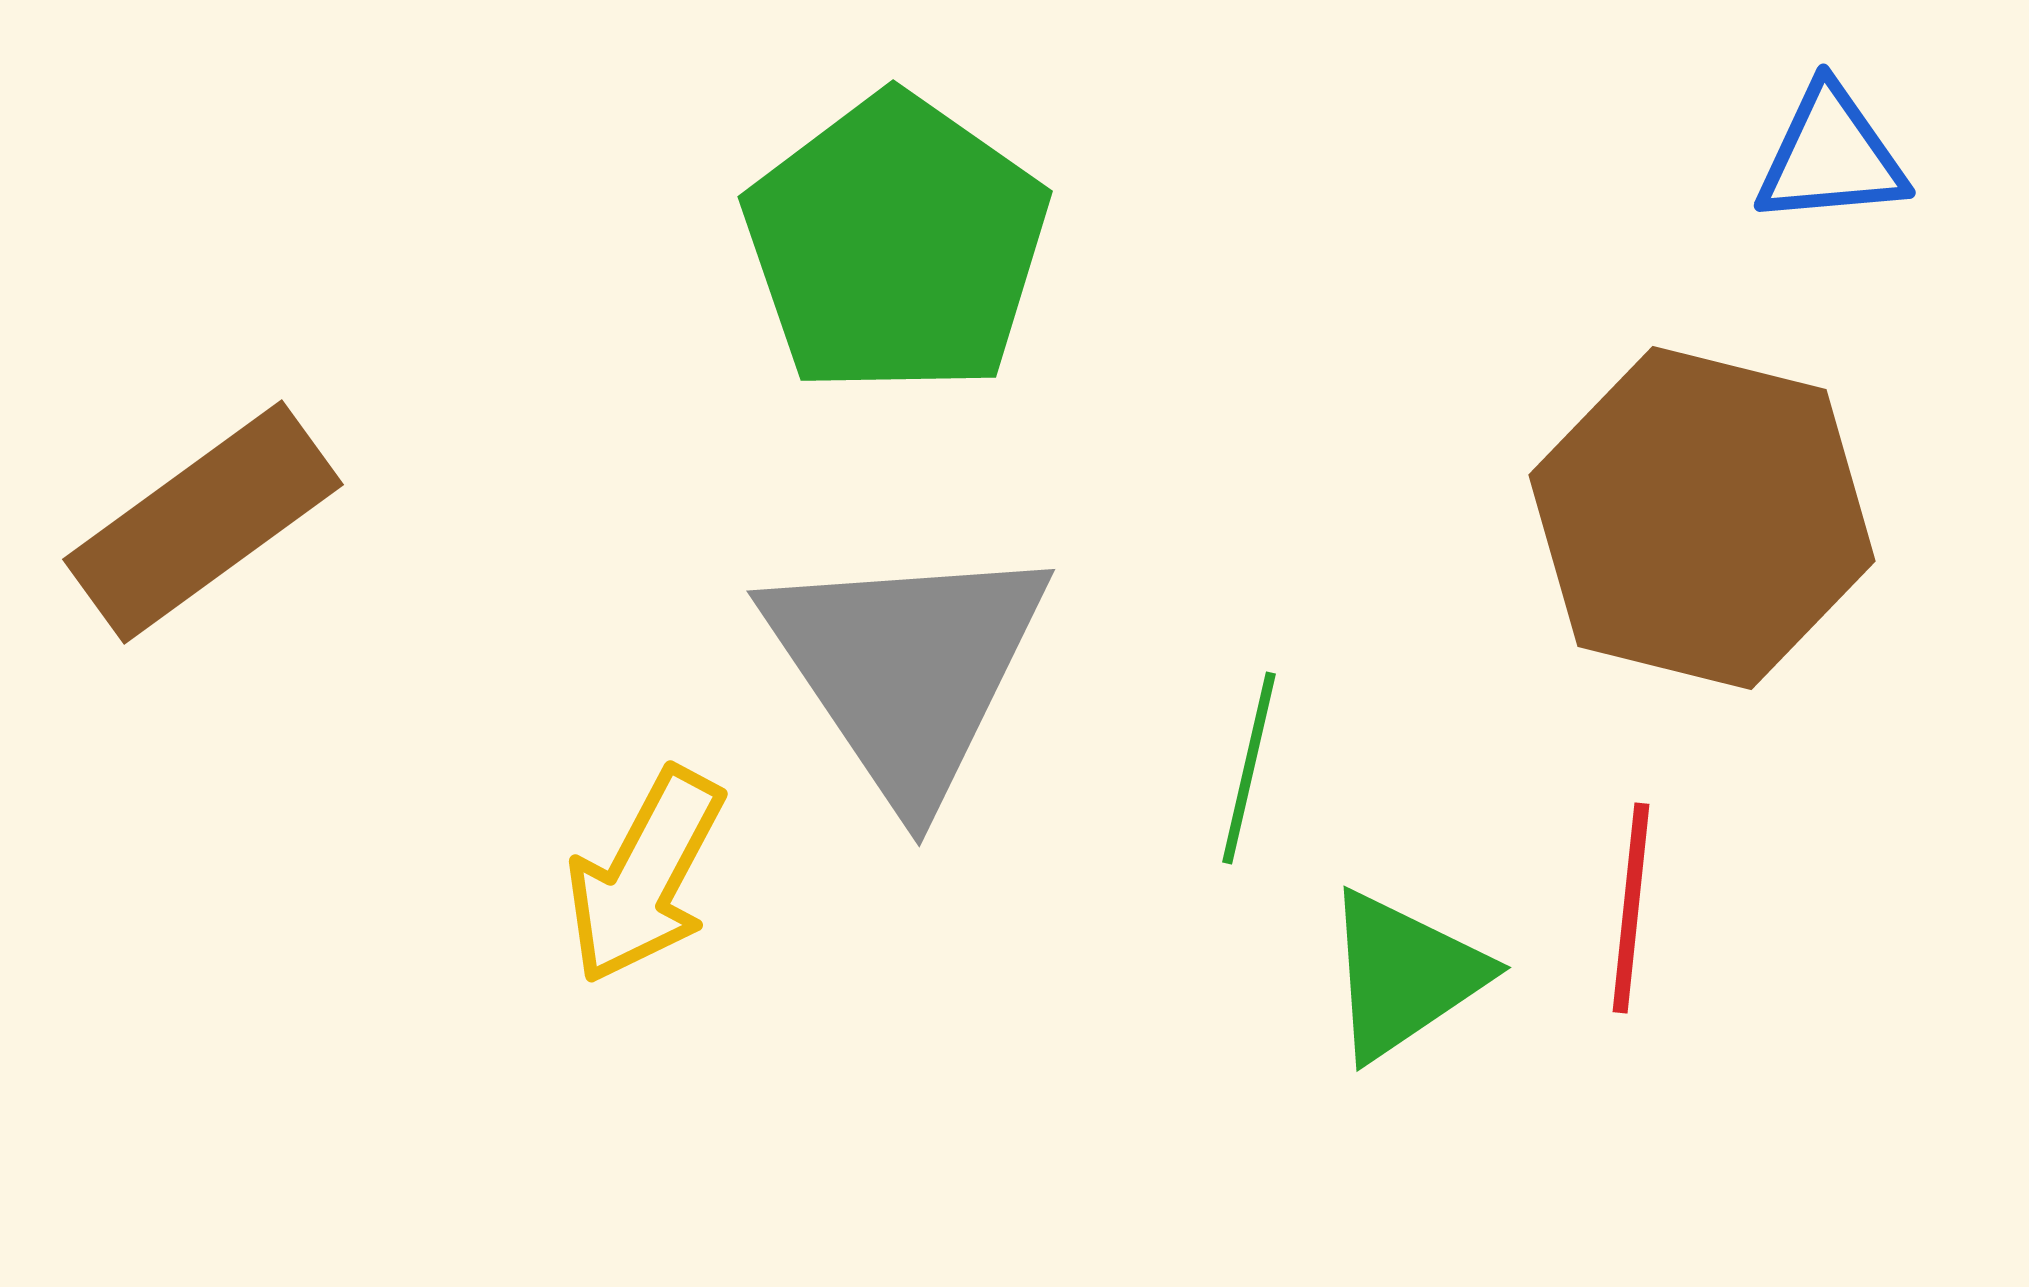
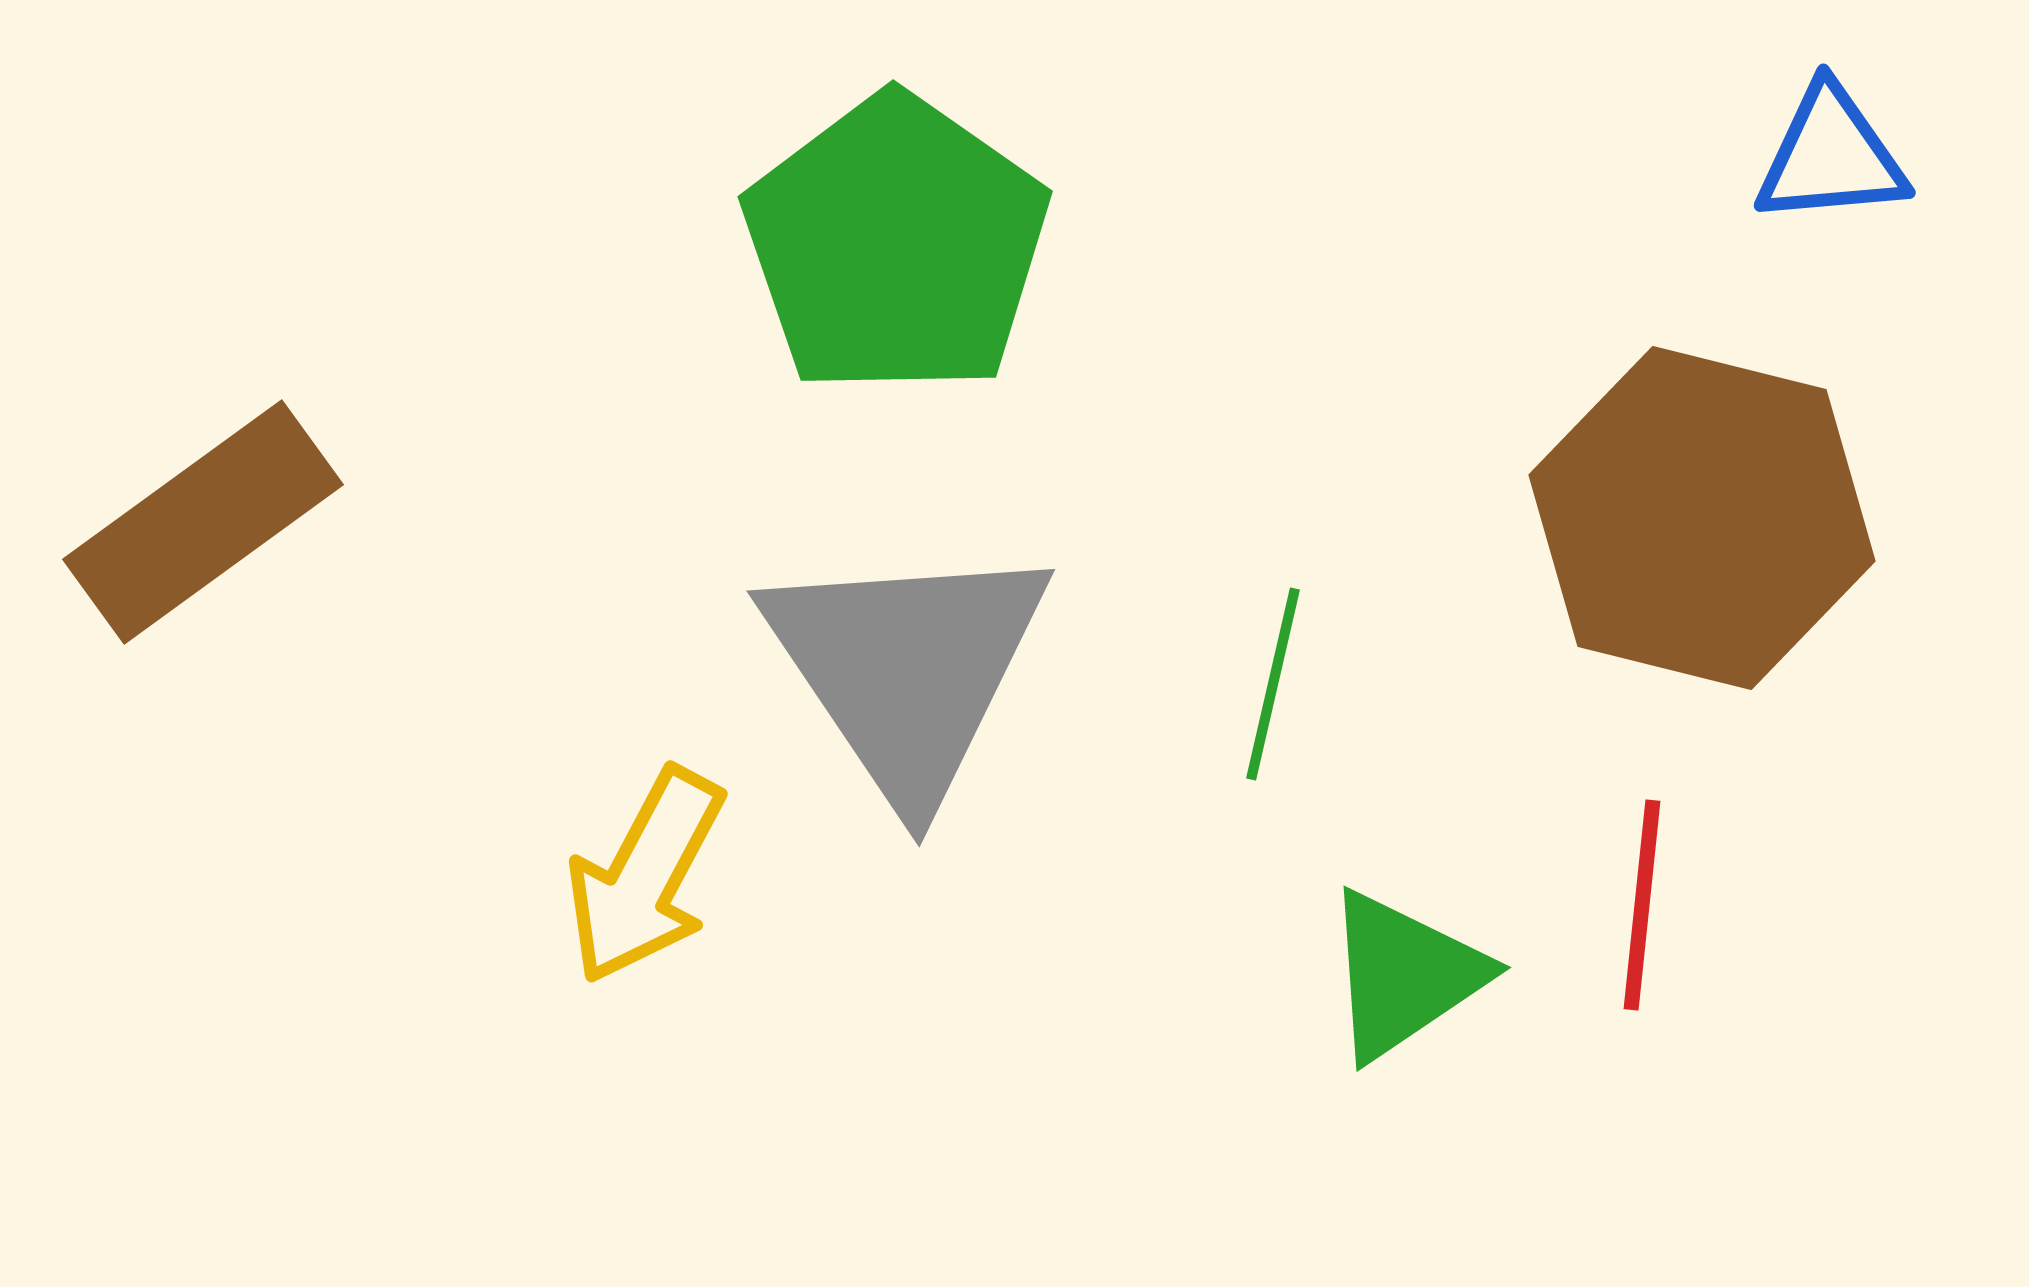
green line: moved 24 px right, 84 px up
red line: moved 11 px right, 3 px up
